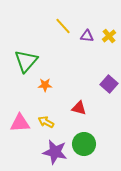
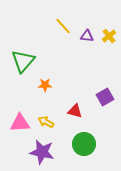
green triangle: moved 3 px left
purple square: moved 4 px left, 13 px down; rotated 18 degrees clockwise
red triangle: moved 4 px left, 3 px down
purple star: moved 13 px left
